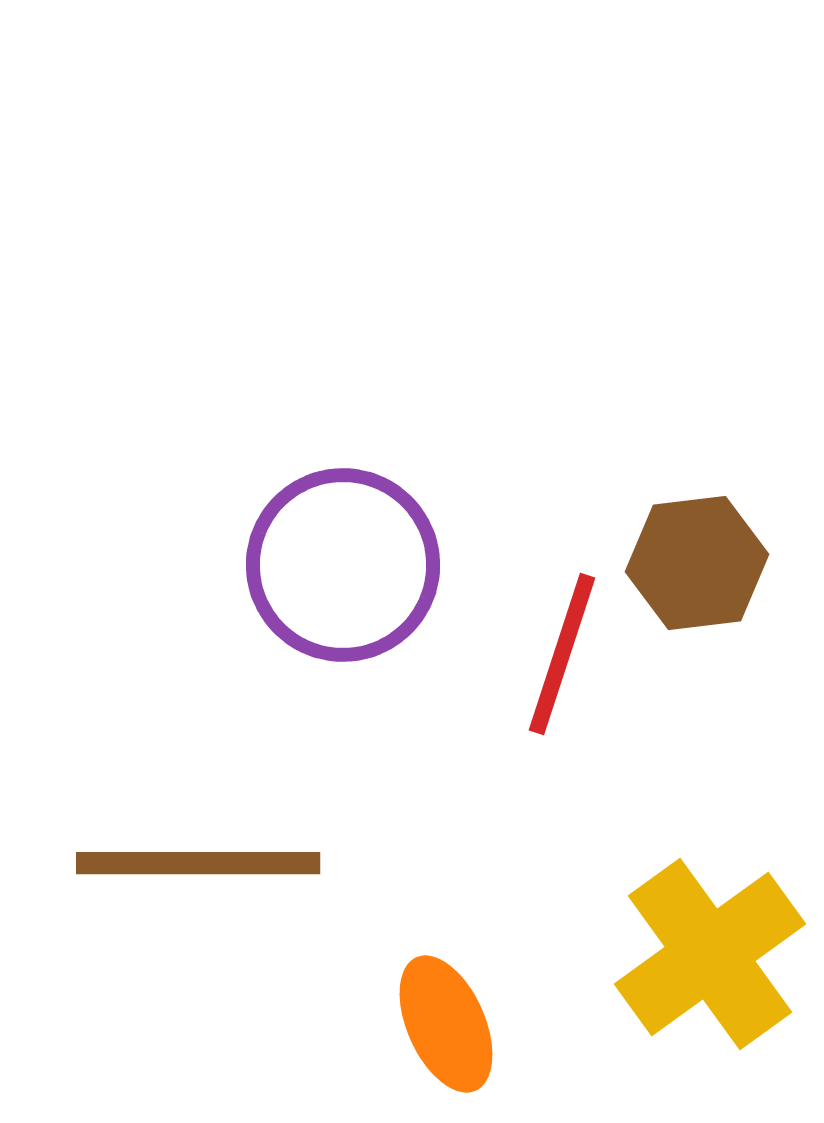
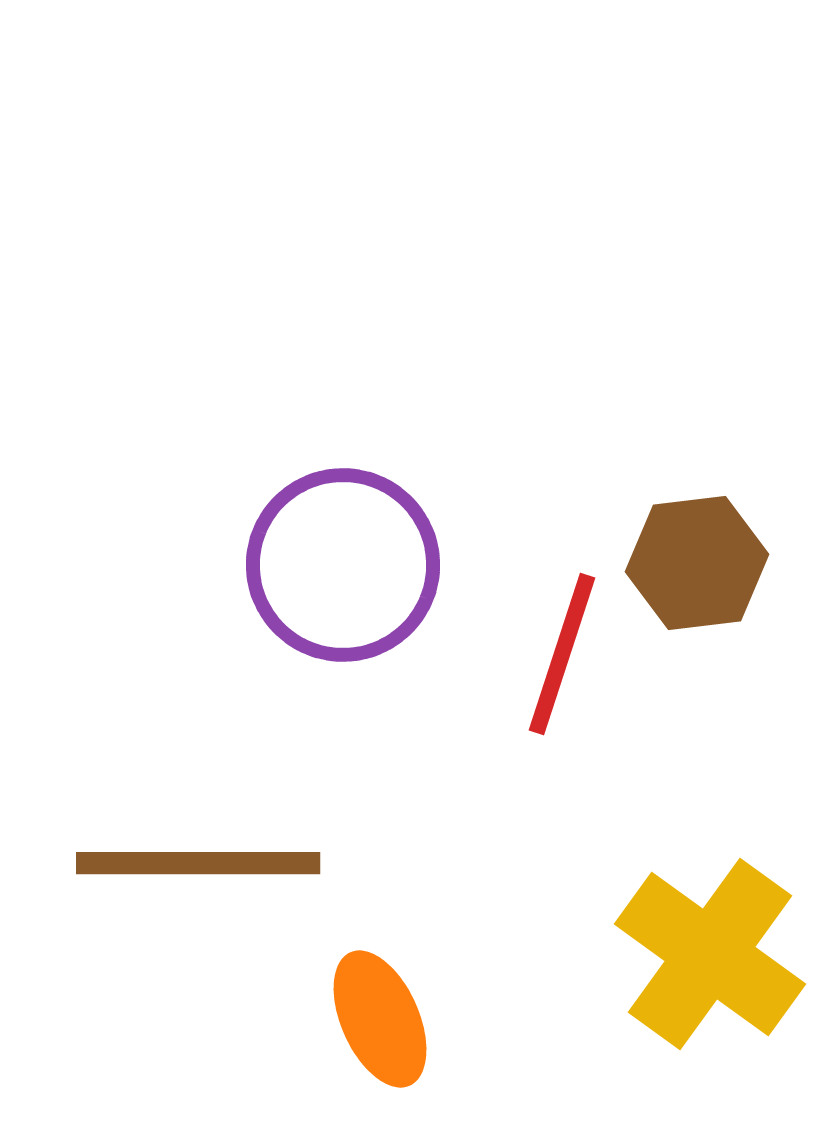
yellow cross: rotated 18 degrees counterclockwise
orange ellipse: moved 66 px left, 5 px up
